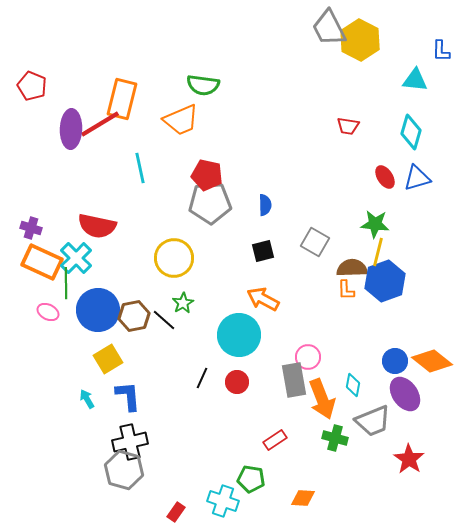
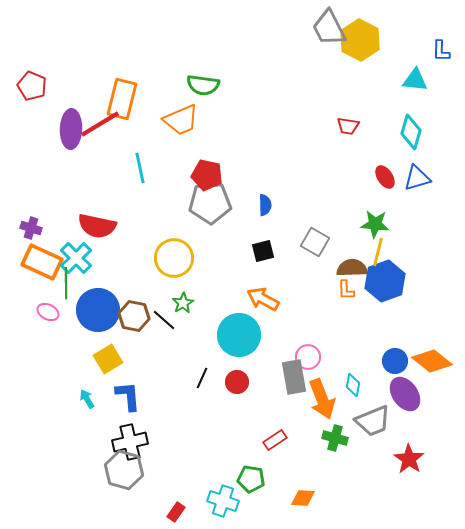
brown hexagon at (134, 316): rotated 24 degrees clockwise
gray rectangle at (294, 380): moved 3 px up
